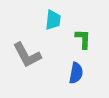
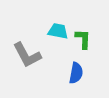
cyan trapezoid: moved 5 px right, 11 px down; rotated 85 degrees counterclockwise
